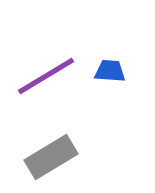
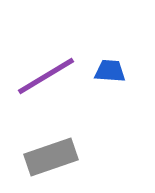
gray rectangle: rotated 12 degrees clockwise
